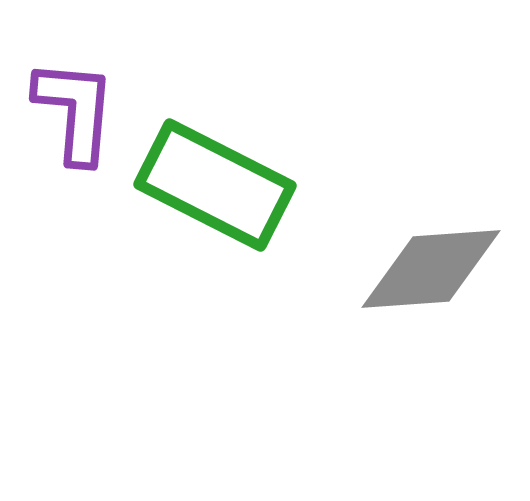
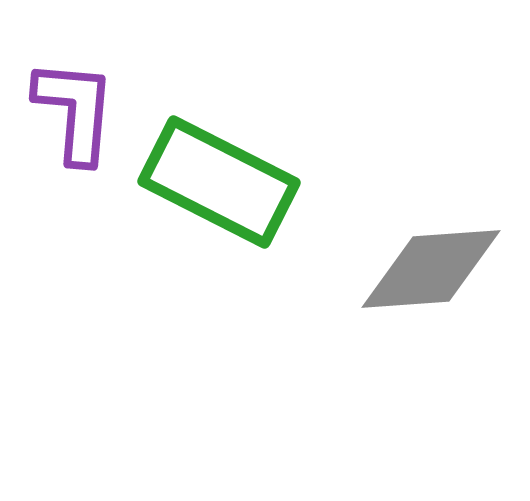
green rectangle: moved 4 px right, 3 px up
